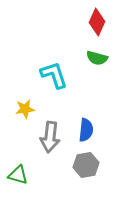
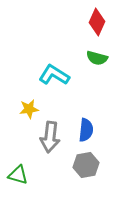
cyan L-shape: rotated 40 degrees counterclockwise
yellow star: moved 4 px right
